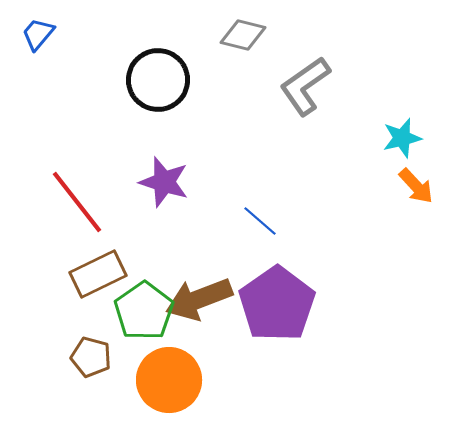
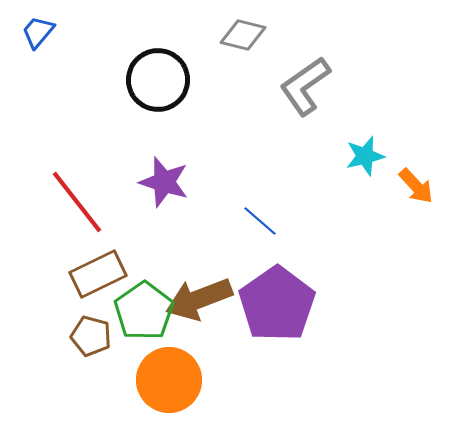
blue trapezoid: moved 2 px up
cyan star: moved 37 px left, 18 px down
brown pentagon: moved 21 px up
